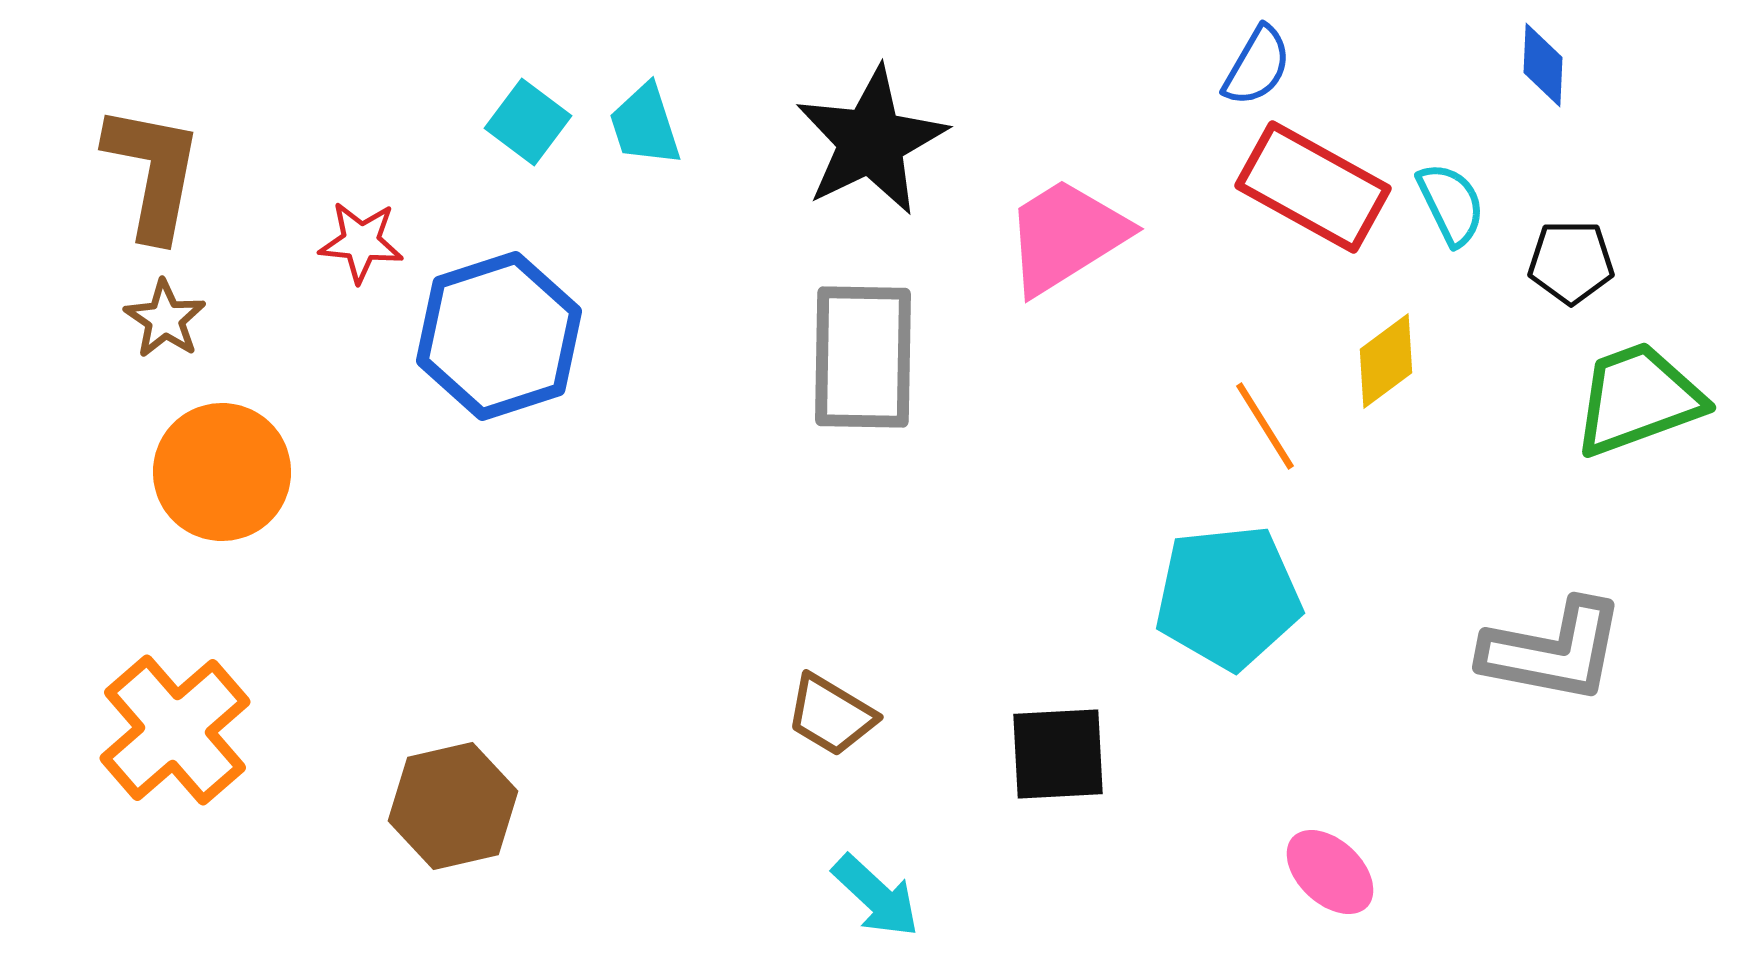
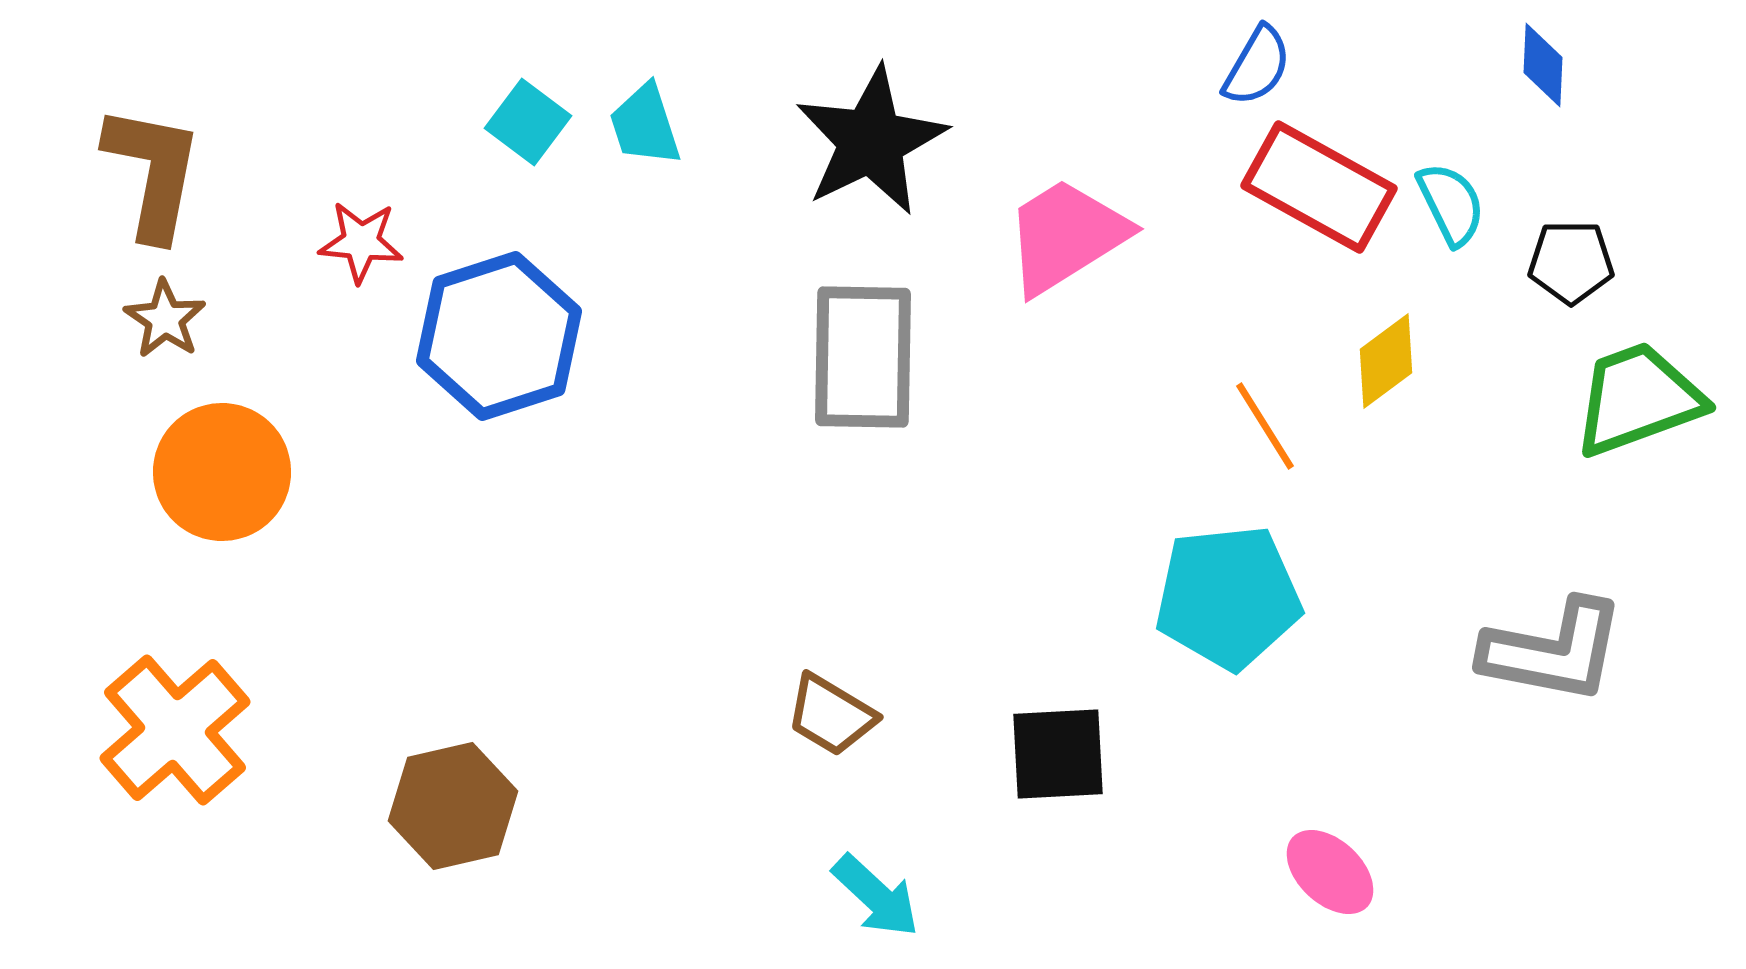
red rectangle: moved 6 px right
